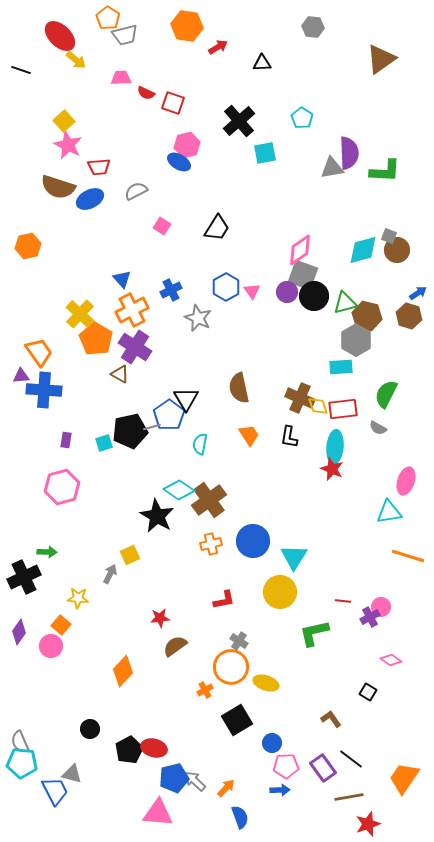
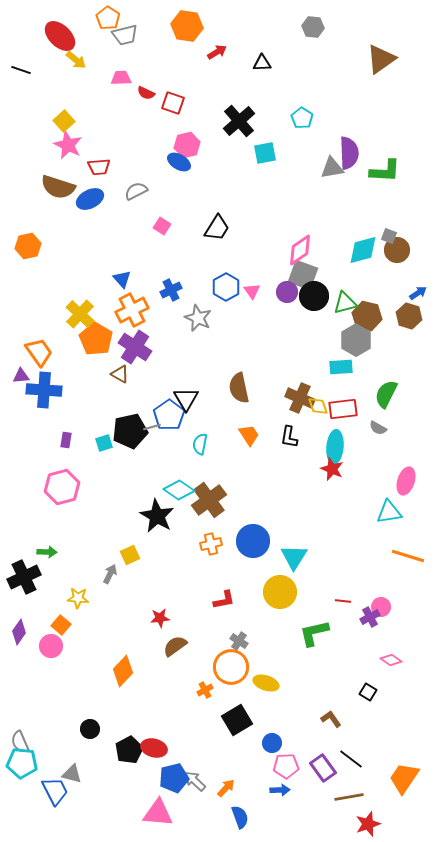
red arrow at (218, 47): moved 1 px left, 5 px down
